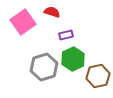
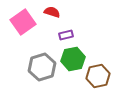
green hexagon: rotated 15 degrees clockwise
gray hexagon: moved 2 px left
